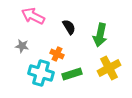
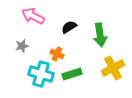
black semicircle: rotated 91 degrees counterclockwise
green arrow: rotated 20 degrees counterclockwise
gray star: rotated 24 degrees counterclockwise
yellow cross: moved 4 px right
cyan cross: moved 1 px down
